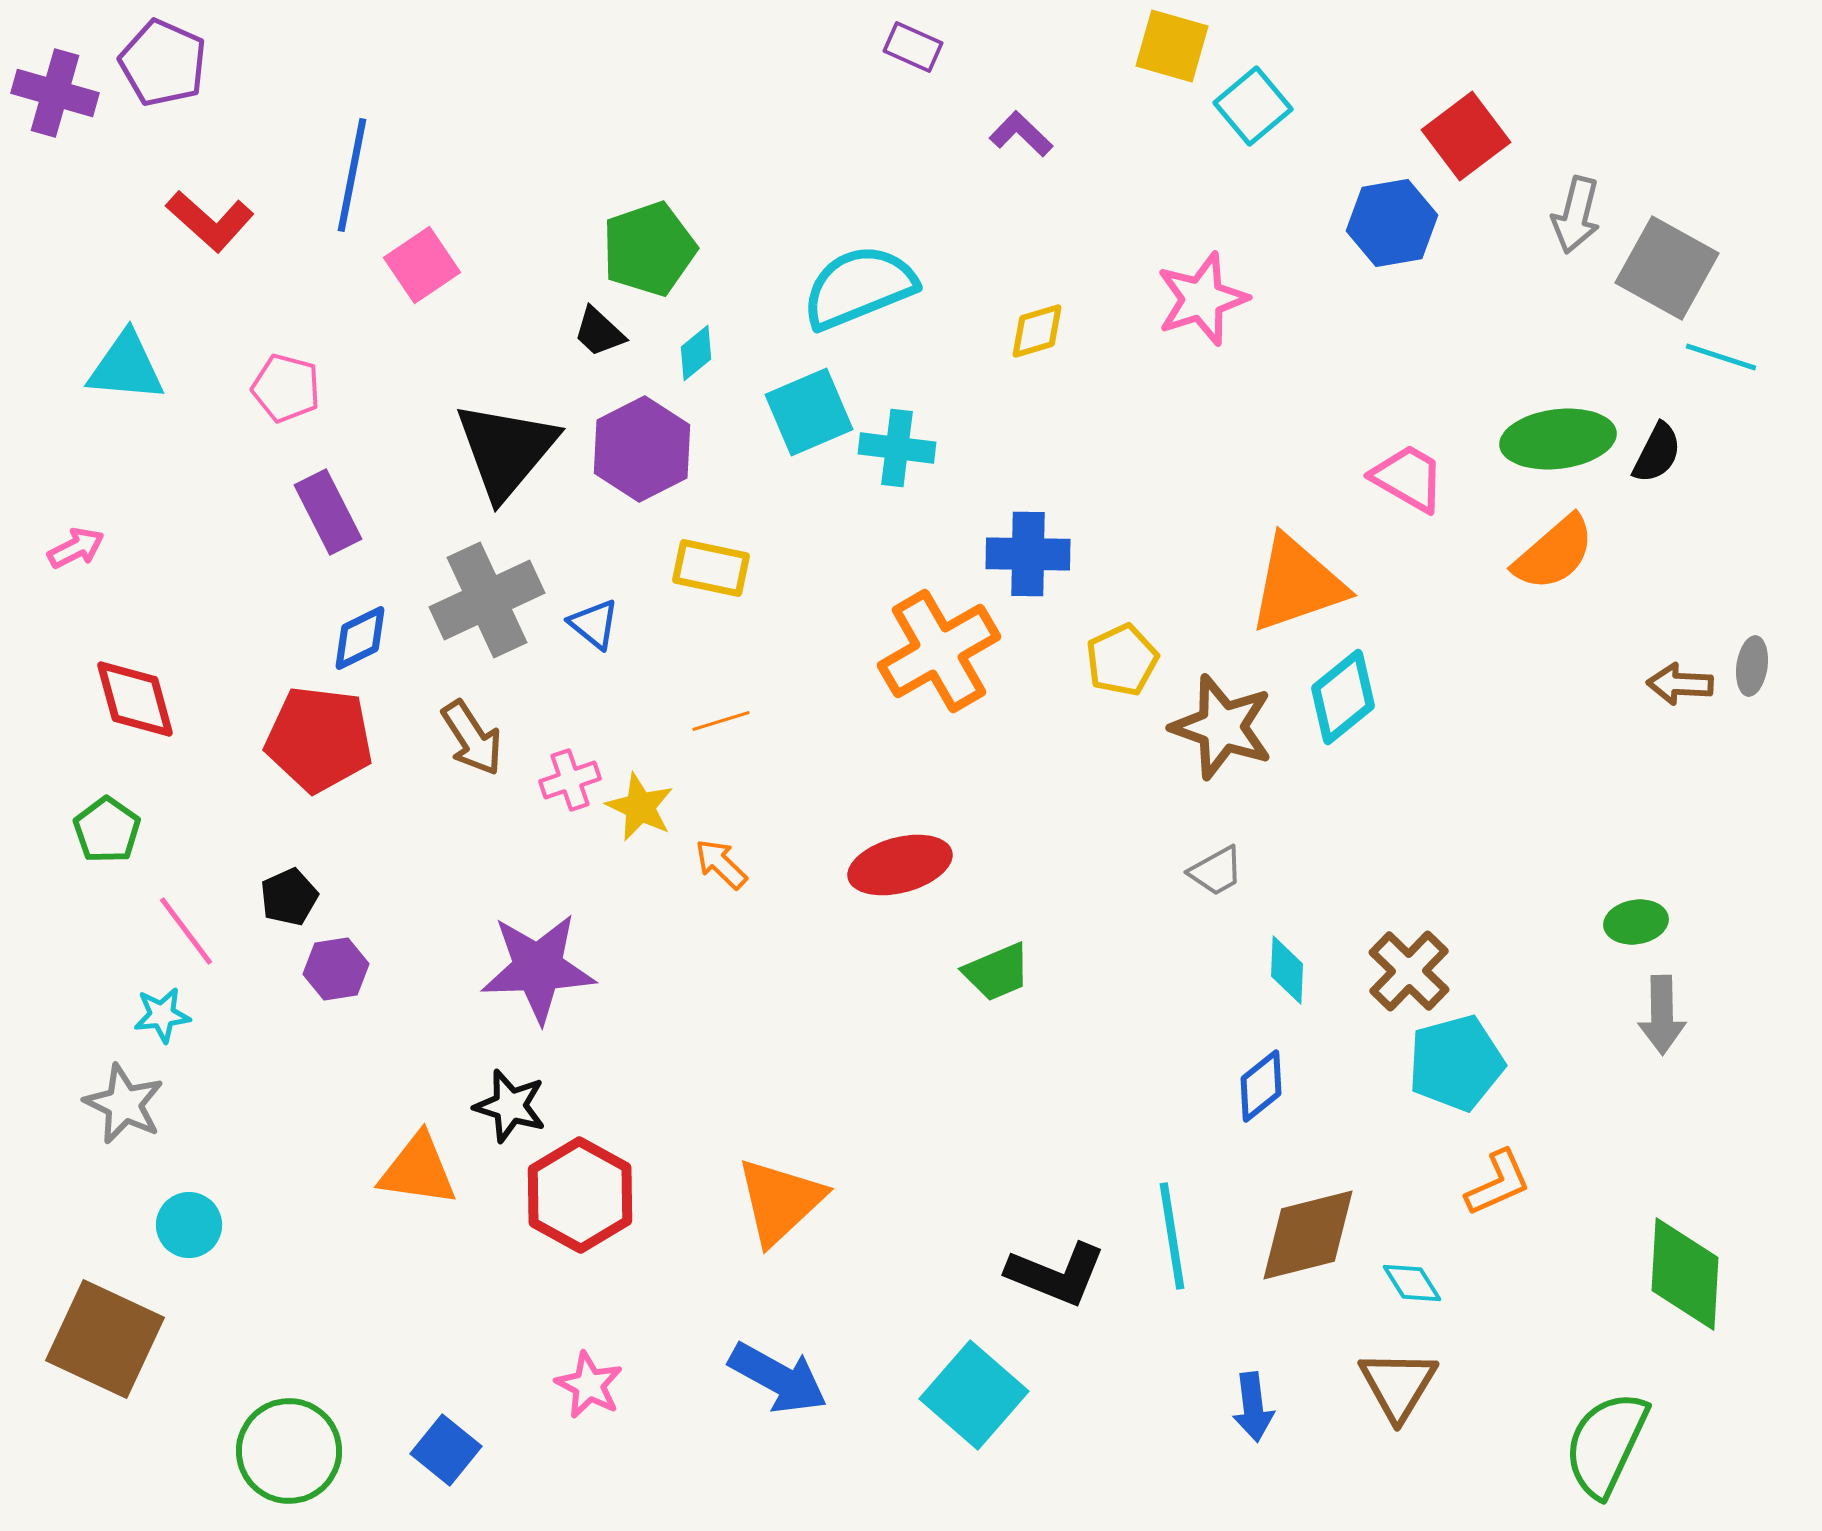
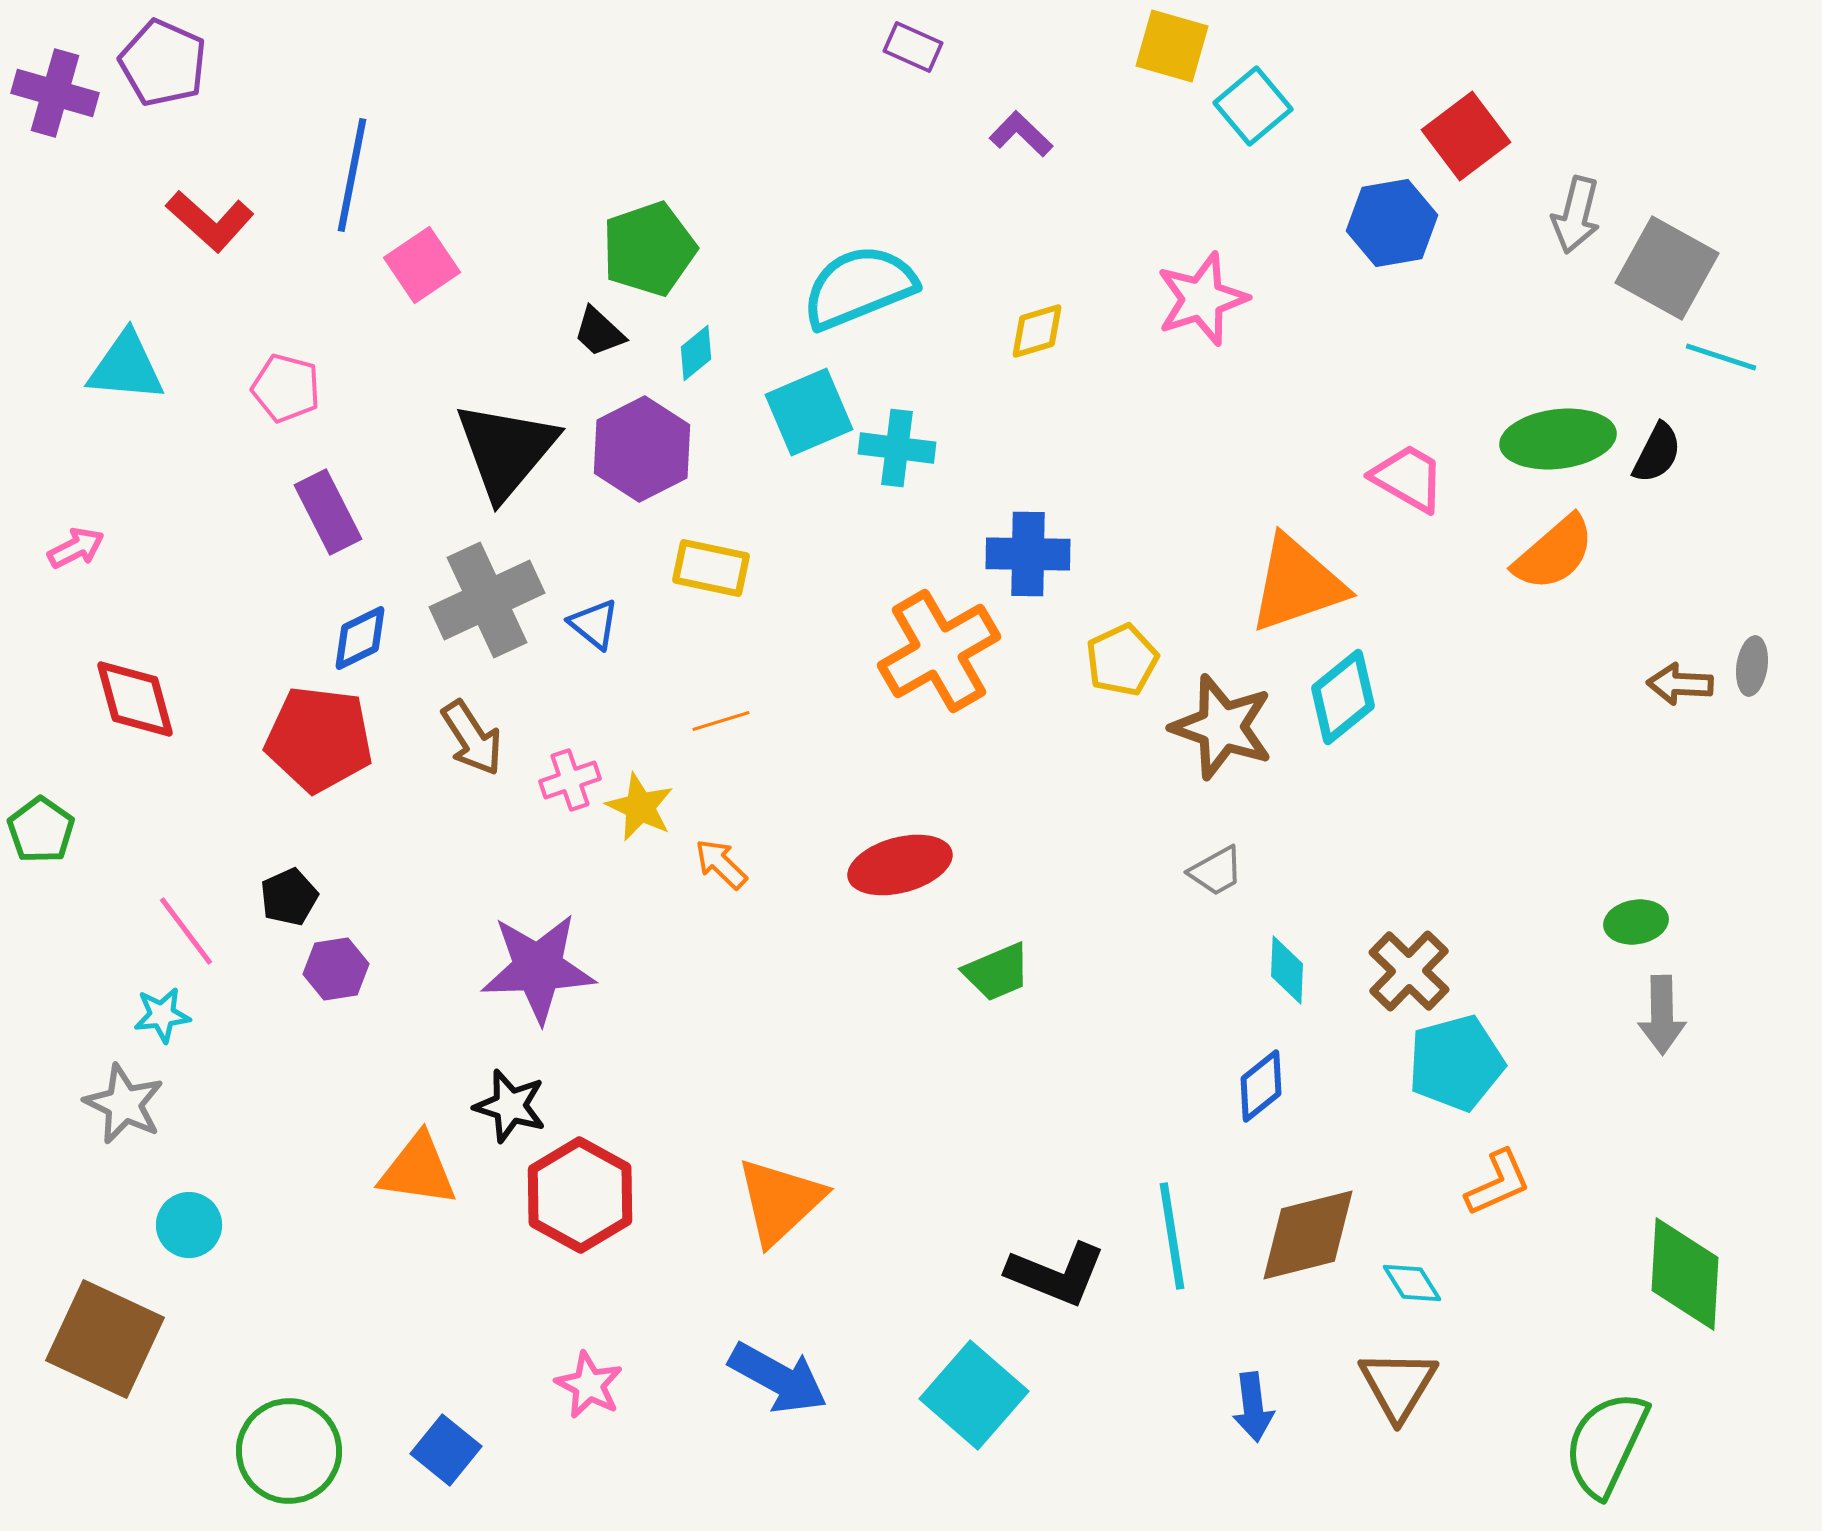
green pentagon at (107, 830): moved 66 px left
